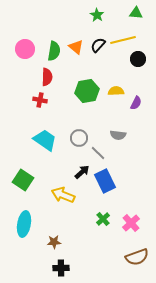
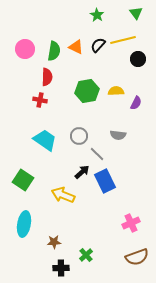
green triangle: rotated 48 degrees clockwise
orange triangle: rotated 14 degrees counterclockwise
gray circle: moved 2 px up
gray line: moved 1 px left, 1 px down
green cross: moved 17 px left, 36 px down
pink cross: rotated 18 degrees clockwise
